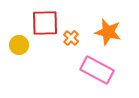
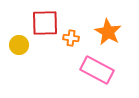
orange star: rotated 16 degrees clockwise
orange cross: rotated 35 degrees counterclockwise
